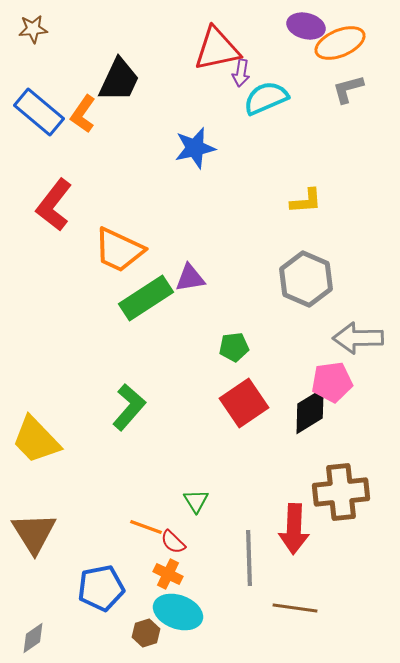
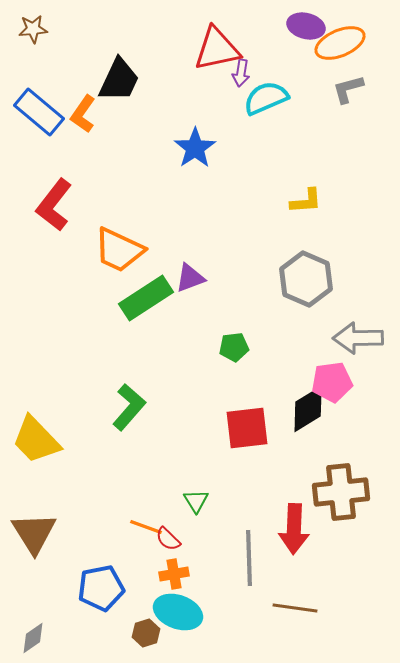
blue star: rotated 21 degrees counterclockwise
purple triangle: rotated 12 degrees counterclockwise
red square: moved 3 px right, 25 px down; rotated 27 degrees clockwise
black diamond: moved 2 px left, 2 px up
red semicircle: moved 5 px left, 3 px up
orange cross: moved 6 px right; rotated 36 degrees counterclockwise
